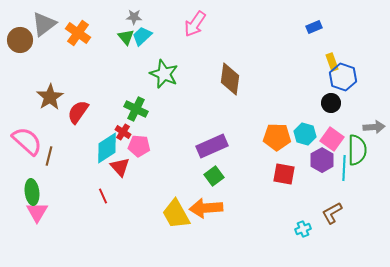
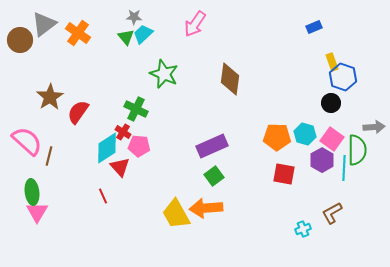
cyan trapezoid: moved 1 px right, 2 px up
